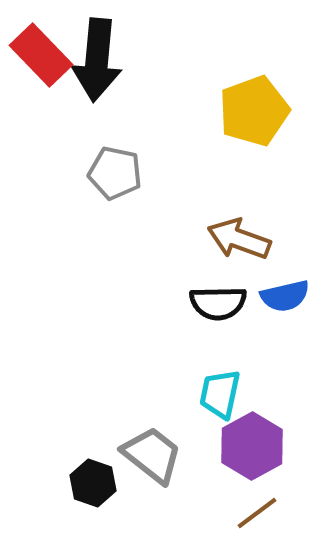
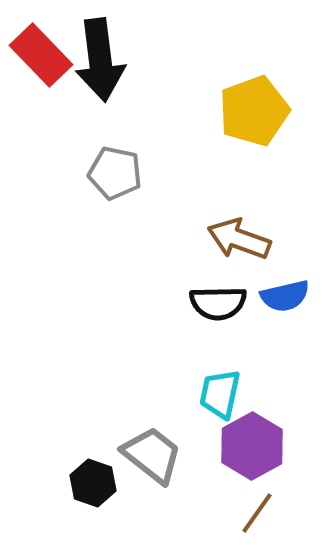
black arrow: moved 3 px right; rotated 12 degrees counterclockwise
brown line: rotated 18 degrees counterclockwise
